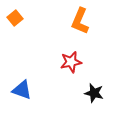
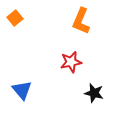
orange L-shape: moved 1 px right
blue triangle: rotated 30 degrees clockwise
